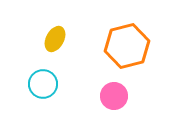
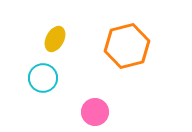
cyan circle: moved 6 px up
pink circle: moved 19 px left, 16 px down
